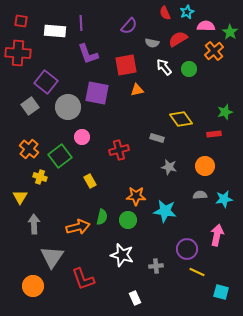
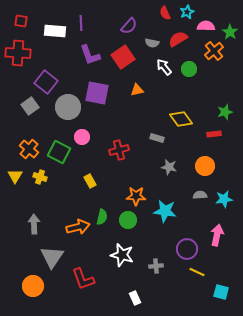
purple L-shape at (88, 54): moved 2 px right, 1 px down
red square at (126, 65): moved 3 px left, 8 px up; rotated 25 degrees counterclockwise
green square at (60, 156): moved 1 px left, 4 px up; rotated 25 degrees counterclockwise
yellow triangle at (20, 197): moved 5 px left, 21 px up
